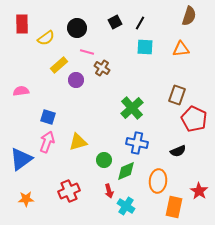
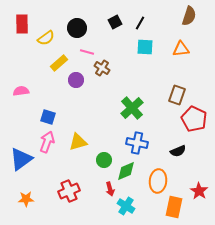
yellow rectangle: moved 2 px up
red arrow: moved 1 px right, 2 px up
